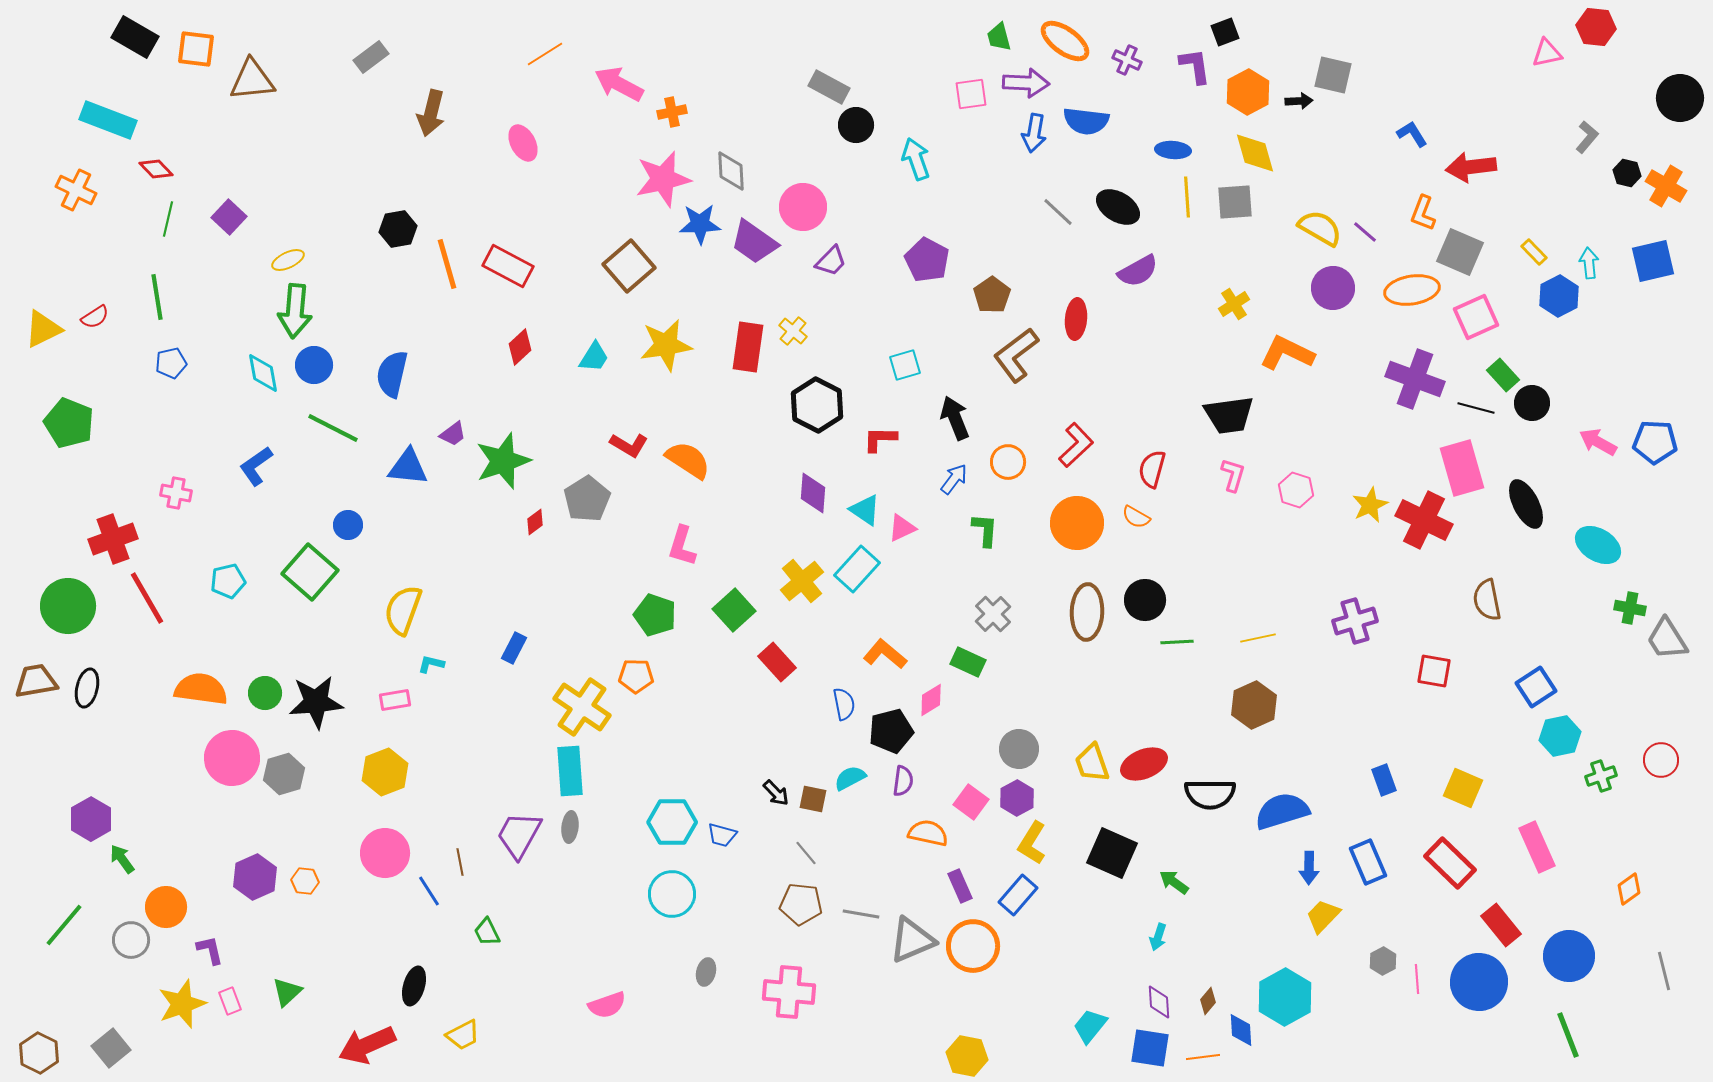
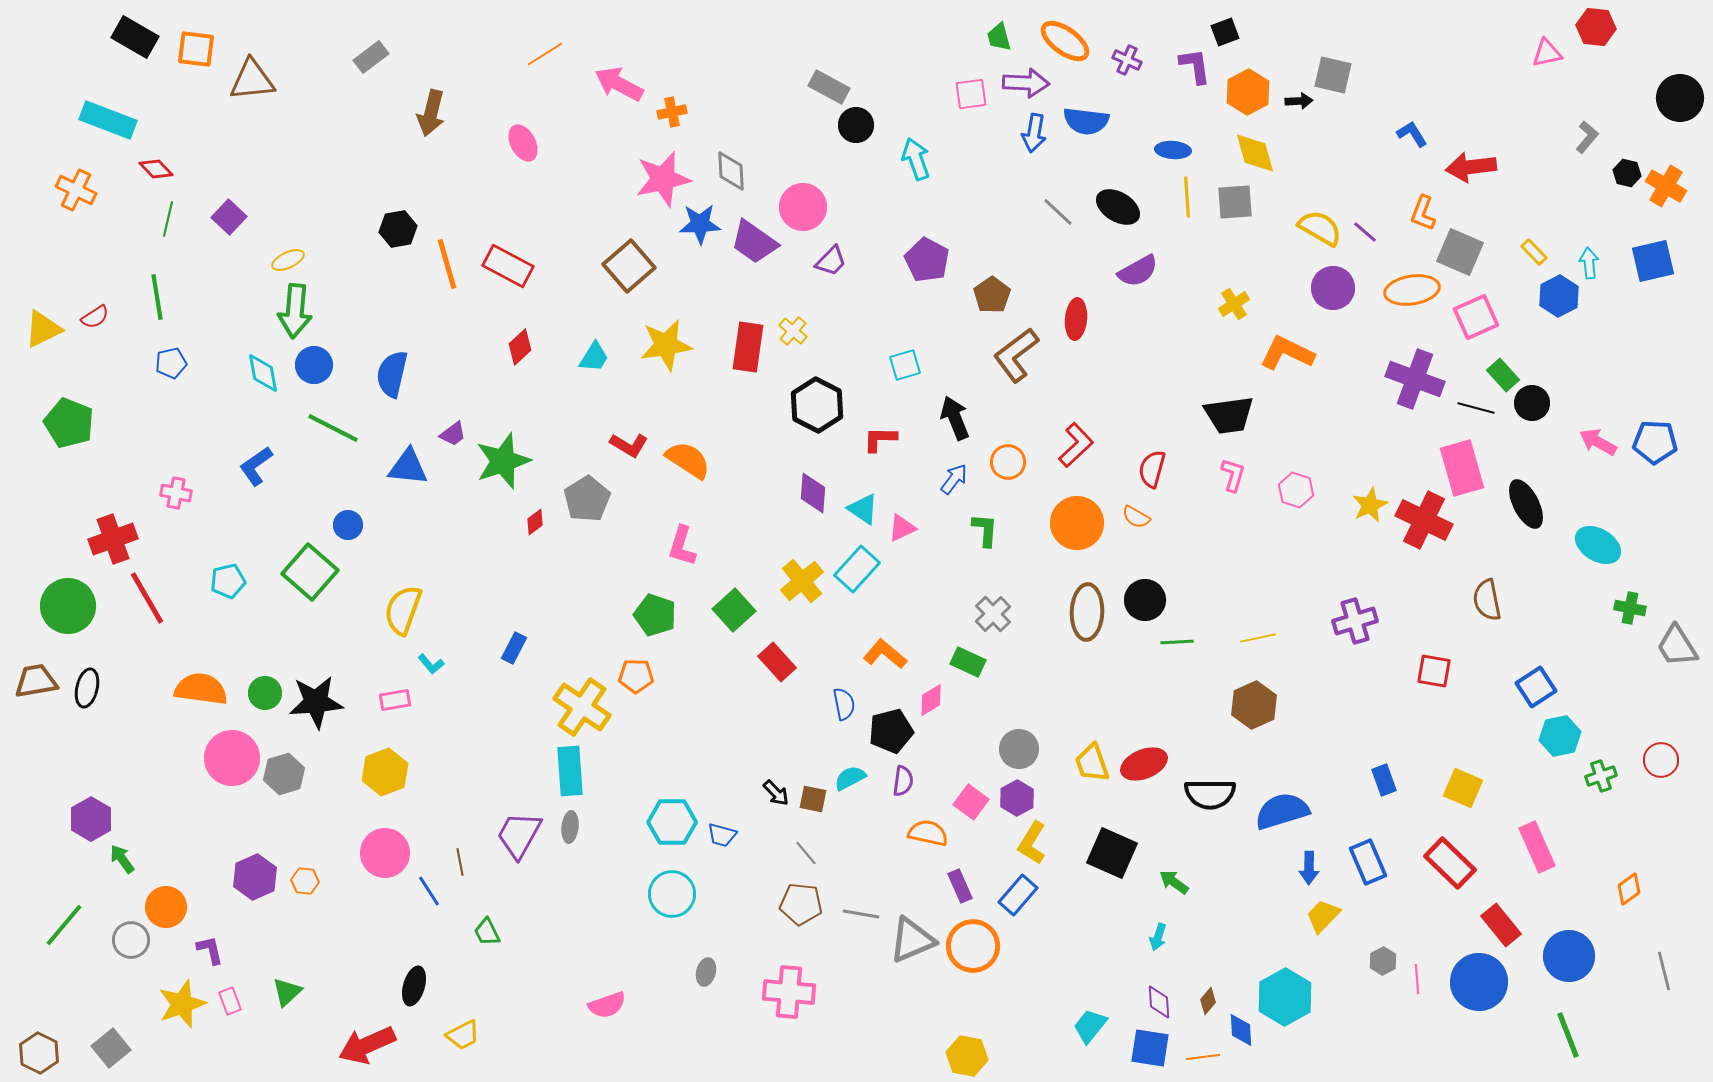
cyan triangle at (865, 510): moved 2 px left, 1 px up
gray trapezoid at (1667, 639): moved 10 px right, 7 px down
cyan L-shape at (431, 664): rotated 144 degrees counterclockwise
